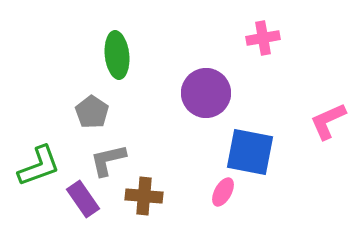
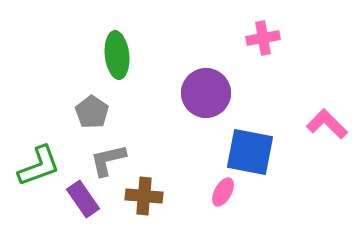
pink L-shape: moved 1 px left, 3 px down; rotated 69 degrees clockwise
